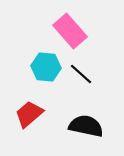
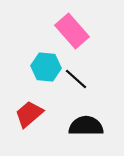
pink rectangle: moved 2 px right
black line: moved 5 px left, 5 px down
black semicircle: rotated 12 degrees counterclockwise
